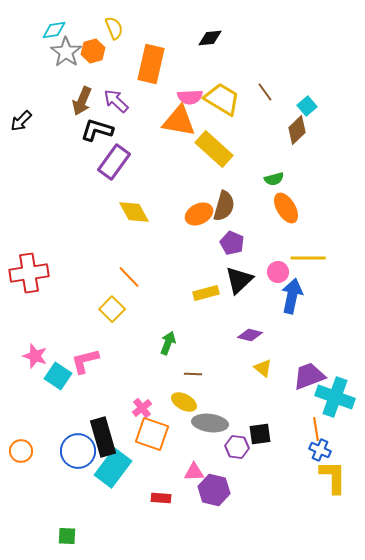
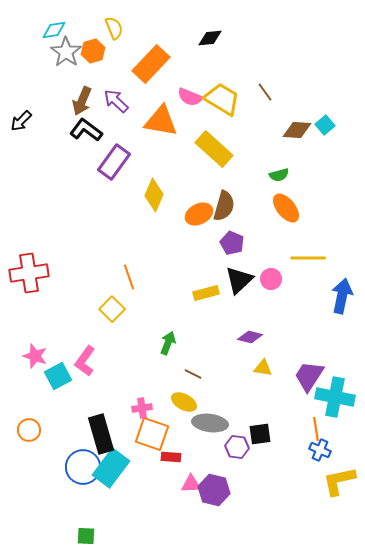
orange rectangle at (151, 64): rotated 30 degrees clockwise
pink semicircle at (190, 97): rotated 25 degrees clockwise
cyan square at (307, 106): moved 18 px right, 19 px down
orange triangle at (179, 121): moved 18 px left
black L-shape at (97, 130): moved 11 px left; rotated 20 degrees clockwise
brown diamond at (297, 130): rotated 48 degrees clockwise
green semicircle at (274, 179): moved 5 px right, 4 px up
orange ellipse at (286, 208): rotated 8 degrees counterclockwise
yellow diamond at (134, 212): moved 20 px right, 17 px up; rotated 52 degrees clockwise
pink circle at (278, 272): moved 7 px left, 7 px down
orange line at (129, 277): rotated 25 degrees clockwise
blue arrow at (292, 296): moved 50 px right
purple diamond at (250, 335): moved 2 px down
pink L-shape at (85, 361): rotated 40 degrees counterclockwise
yellow triangle at (263, 368): rotated 30 degrees counterclockwise
brown line at (193, 374): rotated 24 degrees clockwise
cyan square at (58, 376): rotated 28 degrees clockwise
purple trapezoid at (309, 376): rotated 36 degrees counterclockwise
cyan cross at (335, 397): rotated 9 degrees counterclockwise
pink cross at (142, 408): rotated 30 degrees clockwise
black rectangle at (103, 437): moved 2 px left, 3 px up
orange circle at (21, 451): moved 8 px right, 21 px up
blue circle at (78, 451): moved 5 px right, 16 px down
cyan rectangle at (113, 468): moved 2 px left
pink triangle at (194, 472): moved 3 px left, 12 px down
yellow L-shape at (333, 477): moved 6 px right, 4 px down; rotated 102 degrees counterclockwise
red rectangle at (161, 498): moved 10 px right, 41 px up
green square at (67, 536): moved 19 px right
